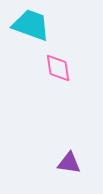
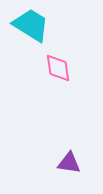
cyan trapezoid: rotated 12 degrees clockwise
